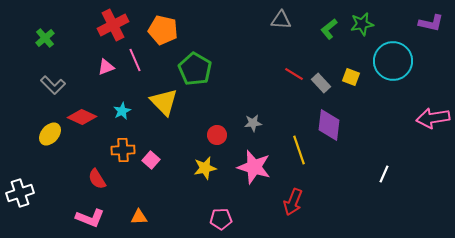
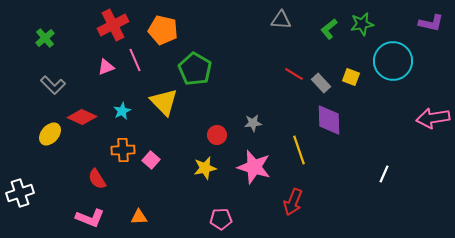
purple diamond: moved 5 px up; rotated 8 degrees counterclockwise
